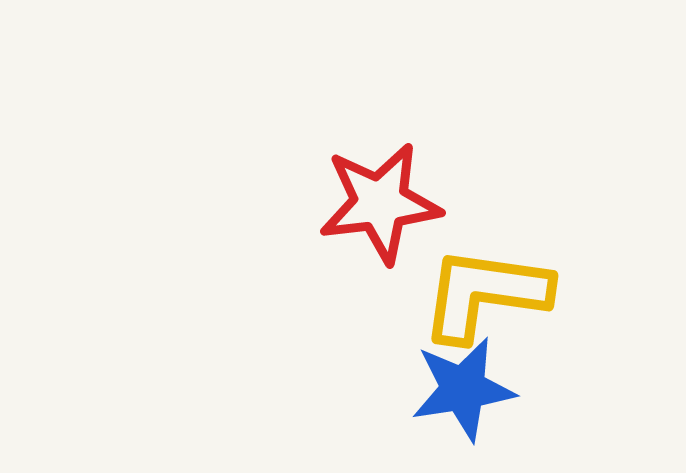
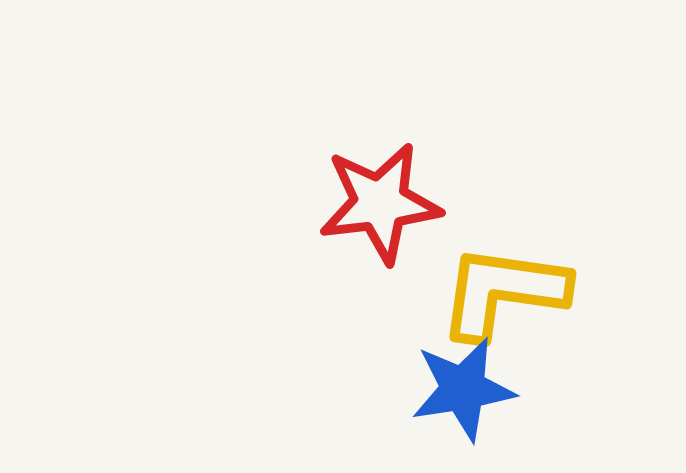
yellow L-shape: moved 18 px right, 2 px up
